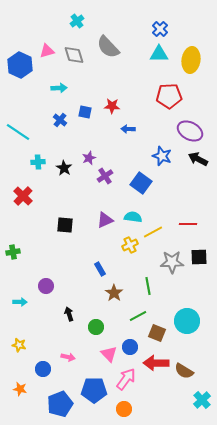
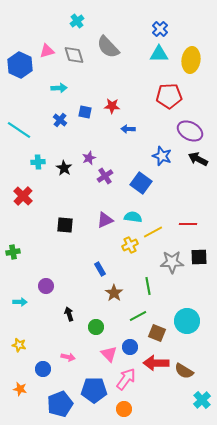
cyan line at (18, 132): moved 1 px right, 2 px up
